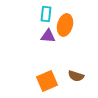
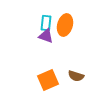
cyan rectangle: moved 9 px down
purple triangle: moved 2 px left; rotated 14 degrees clockwise
orange square: moved 1 px right, 1 px up
